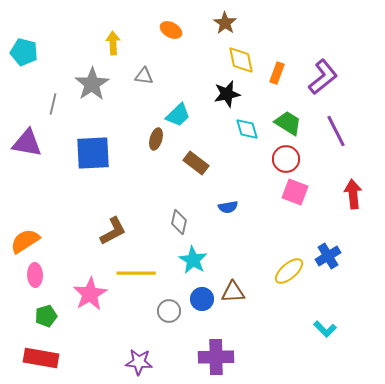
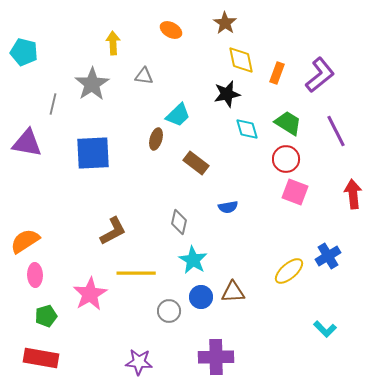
purple L-shape: moved 3 px left, 2 px up
blue circle: moved 1 px left, 2 px up
